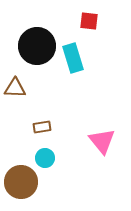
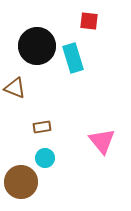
brown triangle: rotated 20 degrees clockwise
